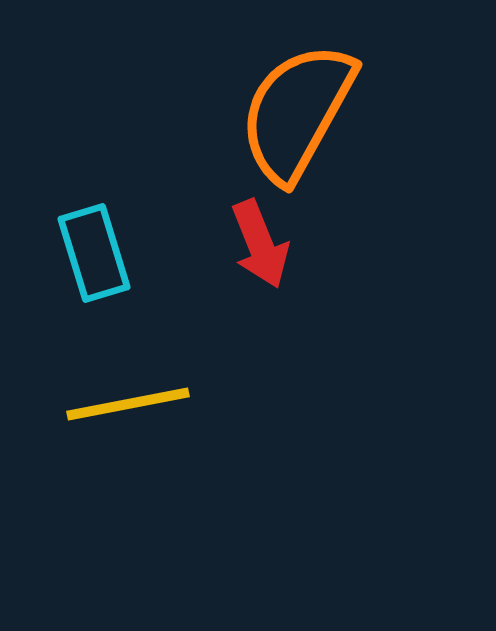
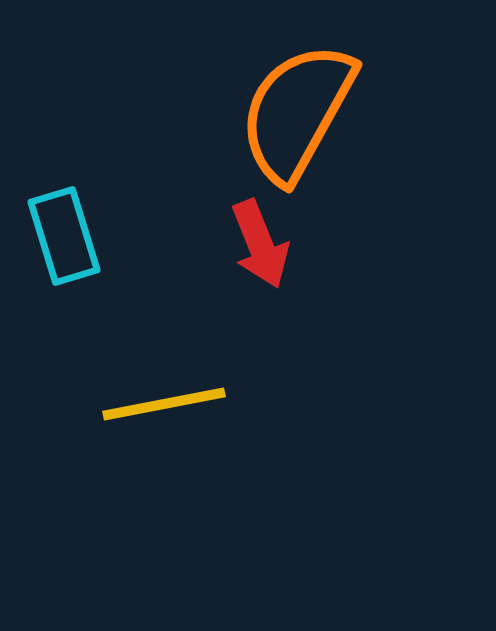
cyan rectangle: moved 30 px left, 17 px up
yellow line: moved 36 px right
